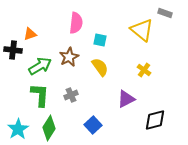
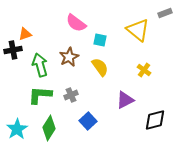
gray rectangle: rotated 40 degrees counterclockwise
pink semicircle: rotated 120 degrees clockwise
yellow triangle: moved 4 px left
orange triangle: moved 5 px left
black cross: rotated 18 degrees counterclockwise
green arrow: moved 1 px up; rotated 75 degrees counterclockwise
green L-shape: rotated 90 degrees counterclockwise
purple triangle: moved 1 px left, 1 px down
blue square: moved 5 px left, 4 px up
cyan star: moved 1 px left
